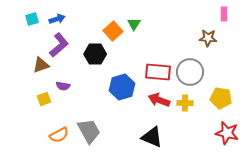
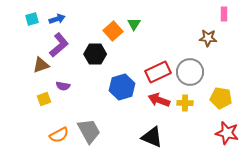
red rectangle: rotated 30 degrees counterclockwise
